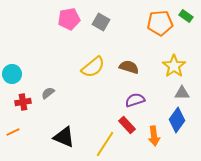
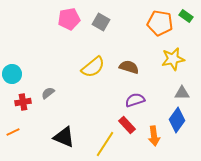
orange pentagon: rotated 15 degrees clockwise
yellow star: moved 1 px left, 7 px up; rotated 25 degrees clockwise
